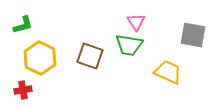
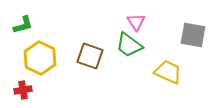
green trapezoid: rotated 28 degrees clockwise
